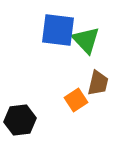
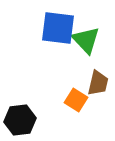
blue square: moved 2 px up
orange square: rotated 25 degrees counterclockwise
